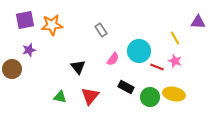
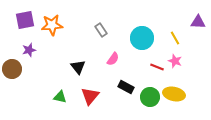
cyan circle: moved 3 px right, 13 px up
